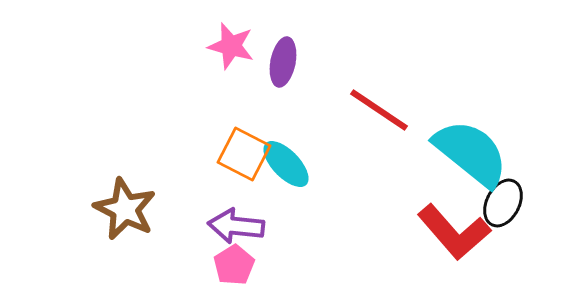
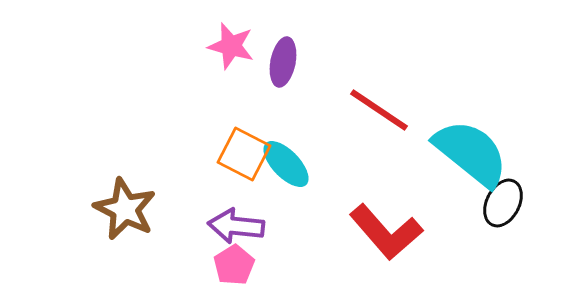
red L-shape: moved 68 px left
